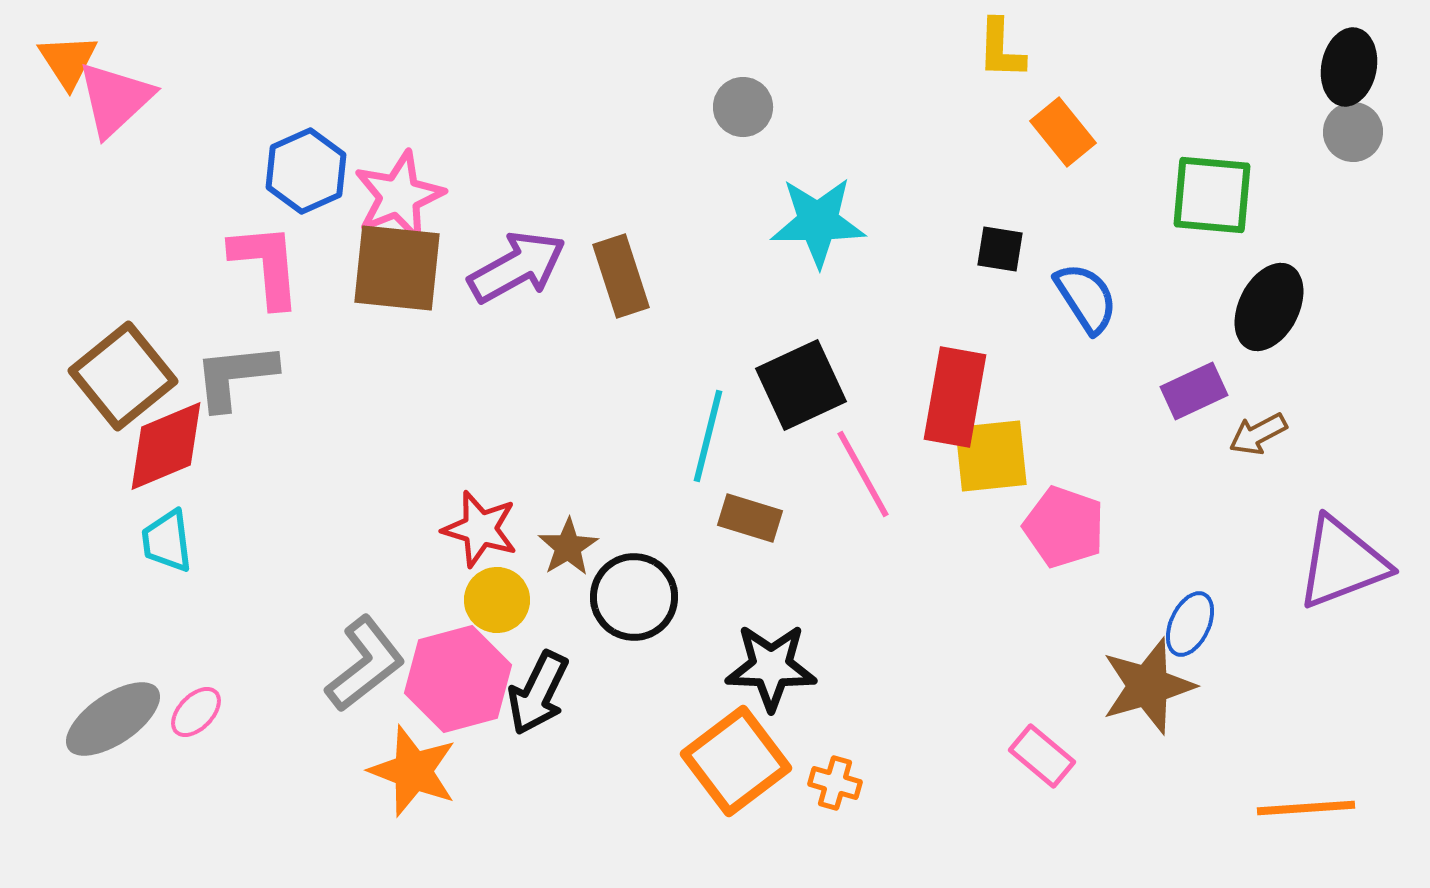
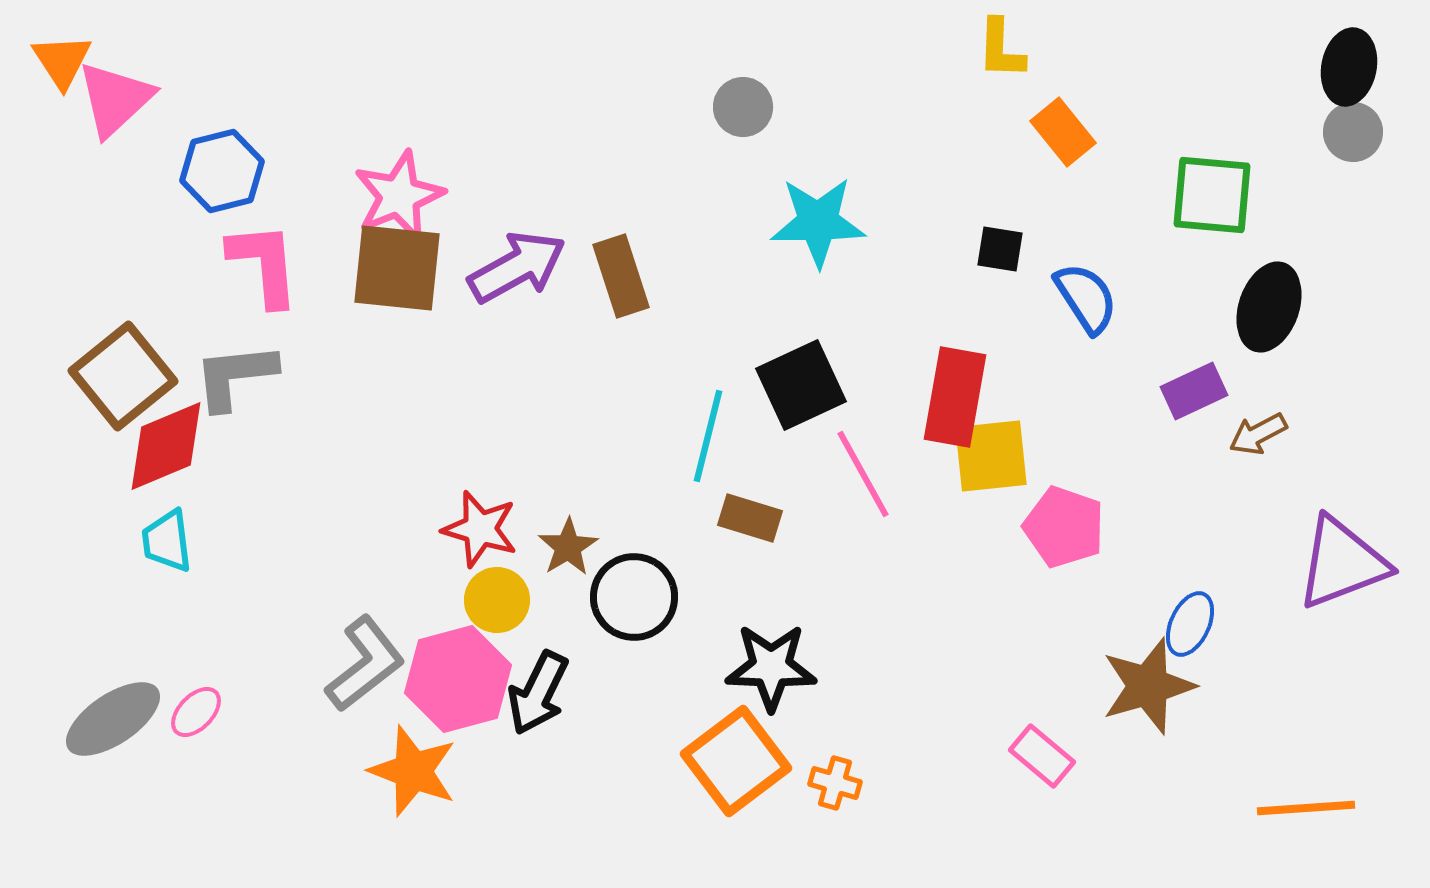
orange triangle at (68, 61): moved 6 px left
blue hexagon at (306, 171): moved 84 px left; rotated 10 degrees clockwise
pink L-shape at (266, 265): moved 2 px left, 1 px up
black ellipse at (1269, 307): rotated 8 degrees counterclockwise
